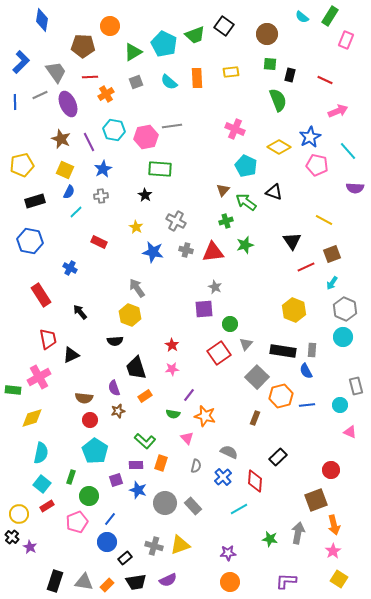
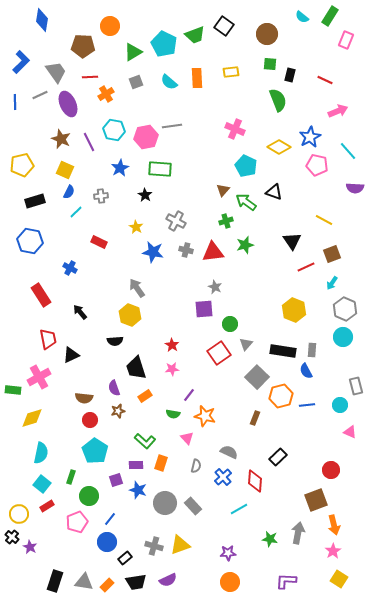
blue star at (103, 169): moved 17 px right, 1 px up
